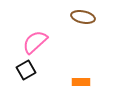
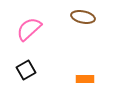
pink semicircle: moved 6 px left, 13 px up
orange rectangle: moved 4 px right, 3 px up
